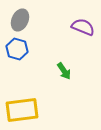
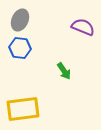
blue hexagon: moved 3 px right, 1 px up; rotated 10 degrees counterclockwise
yellow rectangle: moved 1 px right, 1 px up
